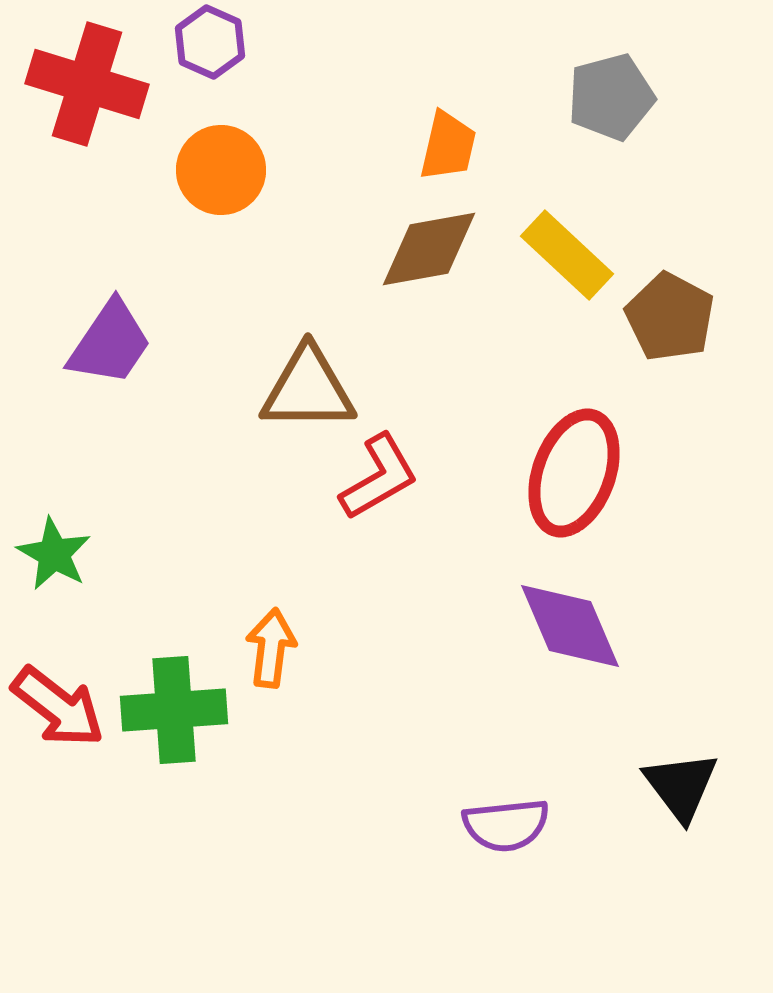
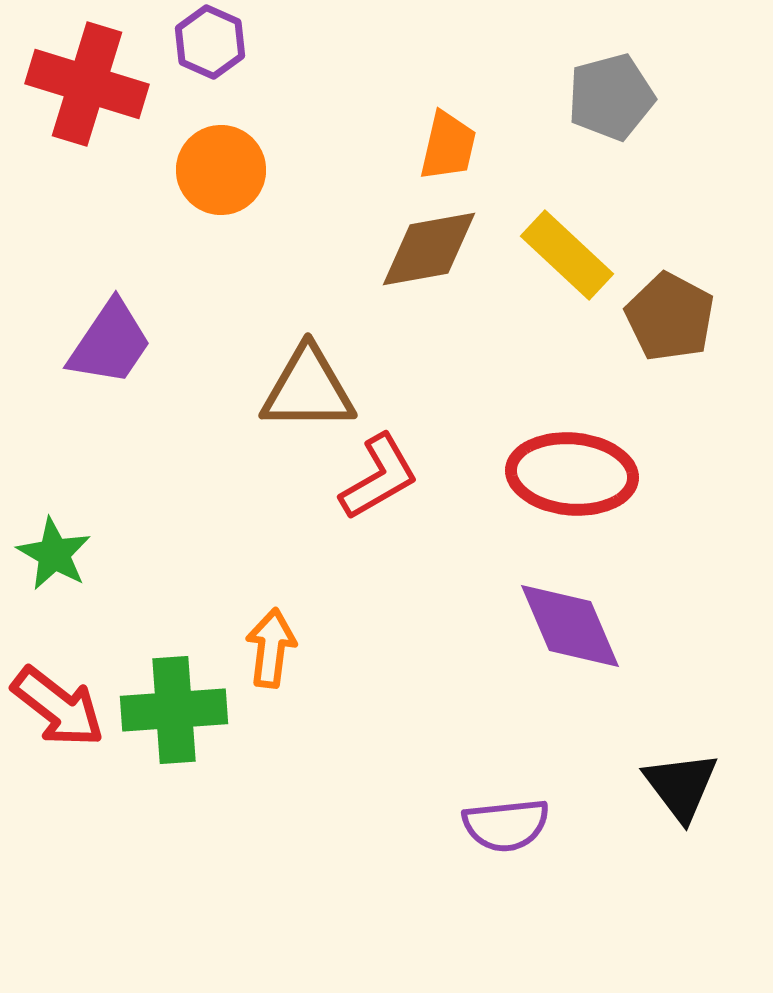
red ellipse: moved 2 px left, 1 px down; rotated 75 degrees clockwise
